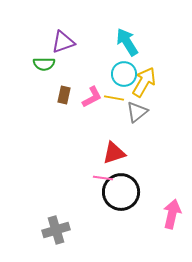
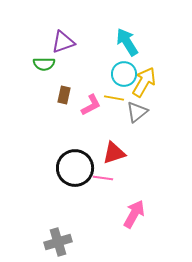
pink L-shape: moved 1 px left, 8 px down
black circle: moved 46 px left, 24 px up
pink arrow: moved 38 px left; rotated 16 degrees clockwise
gray cross: moved 2 px right, 12 px down
